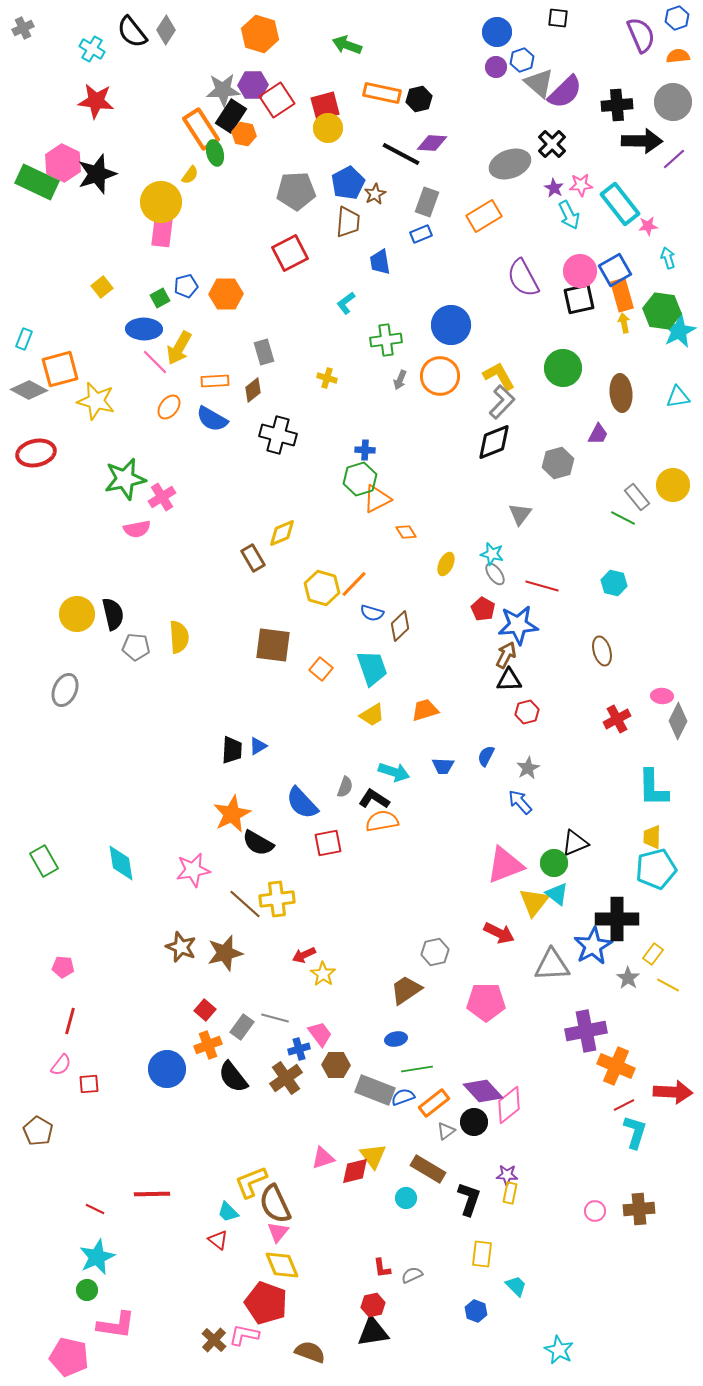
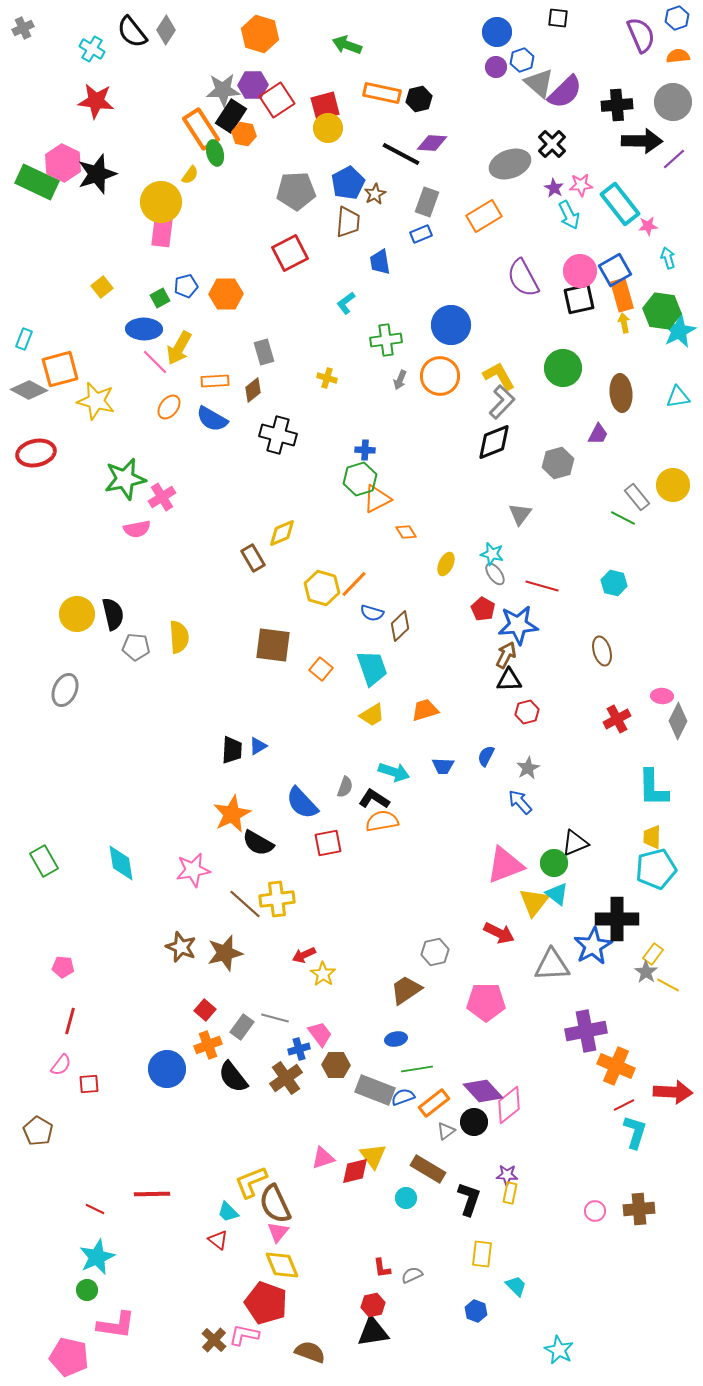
gray star at (628, 978): moved 18 px right, 6 px up
